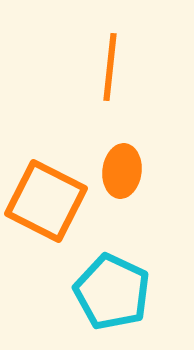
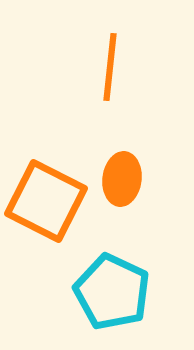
orange ellipse: moved 8 px down
